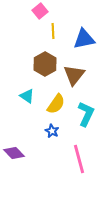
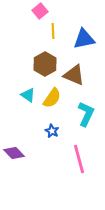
brown triangle: rotated 45 degrees counterclockwise
cyan triangle: moved 1 px right, 1 px up
yellow semicircle: moved 4 px left, 6 px up
